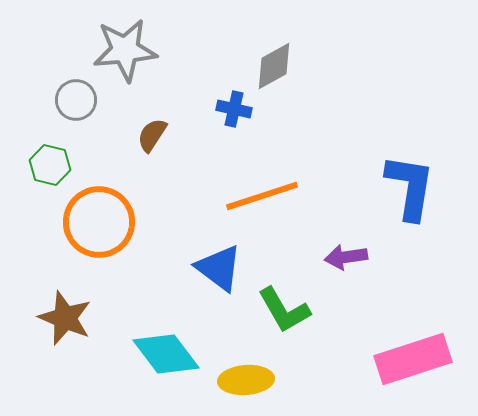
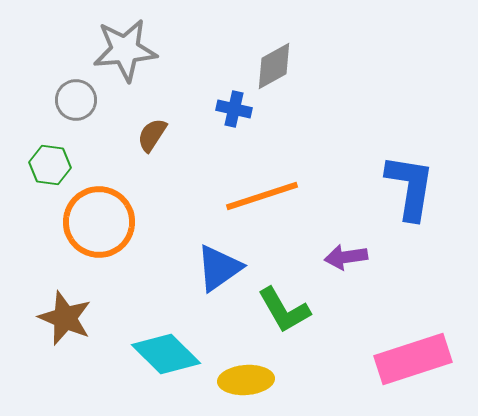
green hexagon: rotated 6 degrees counterclockwise
blue triangle: rotated 48 degrees clockwise
cyan diamond: rotated 8 degrees counterclockwise
